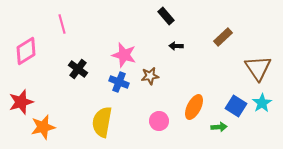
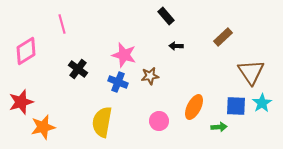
brown triangle: moved 7 px left, 4 px down
blue cross: moved 1 px left
blue square: rotated 30 degrees counterclockwise
